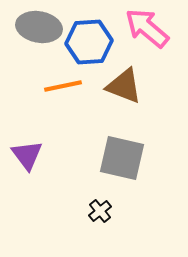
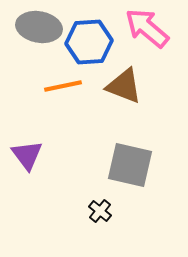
gray square: moved 8 px right, 7 px down
black cross: rotated 10 degrees counterclockwise
